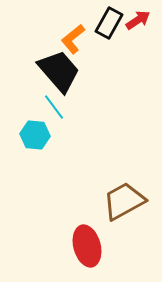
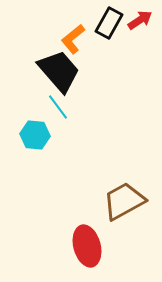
red arrow: moved 2 px right
cyan line: moved 4 px right
